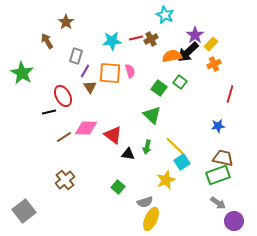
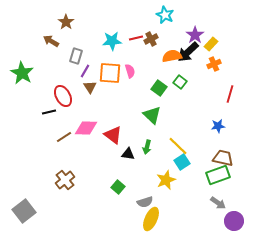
brown arrow at (47, 41): moved 4 px right; rotated 28 degrees counterclockwise
yellow line at (175, 146): moved 3 px right
